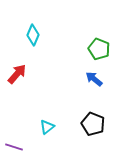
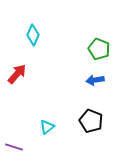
blue arrow: moved 1 px right, 1 px down; rotated 48 degrees counterclockwise
black pentagon: moved 2 px left, 3 px up
